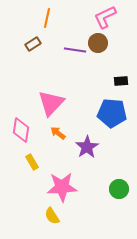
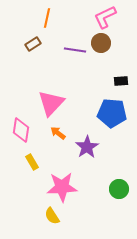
brown circle: moved 3 px right
